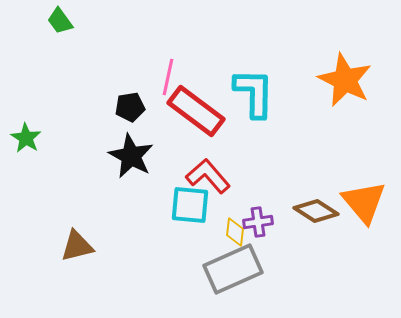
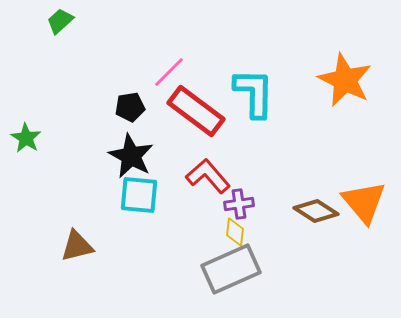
green trapezoid: rotated 84 degrees clockwise
pink line: moved 1 px right, 5 px up; rotated 33 degrees clockwise
cyan square: moved 51 px left, 10 px up
purple cross: moved 19 px left, 18 px up
gray rectangle: moved 2 px left
